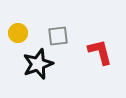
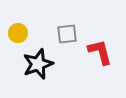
gray square: moved 9 px right, 2 px up
